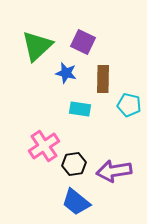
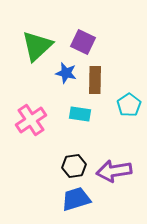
brown rectangle: moved 8 px left, 1 px down
cyan pentagon: rotated 25 degrees clockwise
cyan rectangle: moved 5 px down
pink cross: moved 13 px left, 26 px up
black hexagon: moved 2 px down
blue trapezoid: moved 3 px up; rotated 124 degrees clockwise
